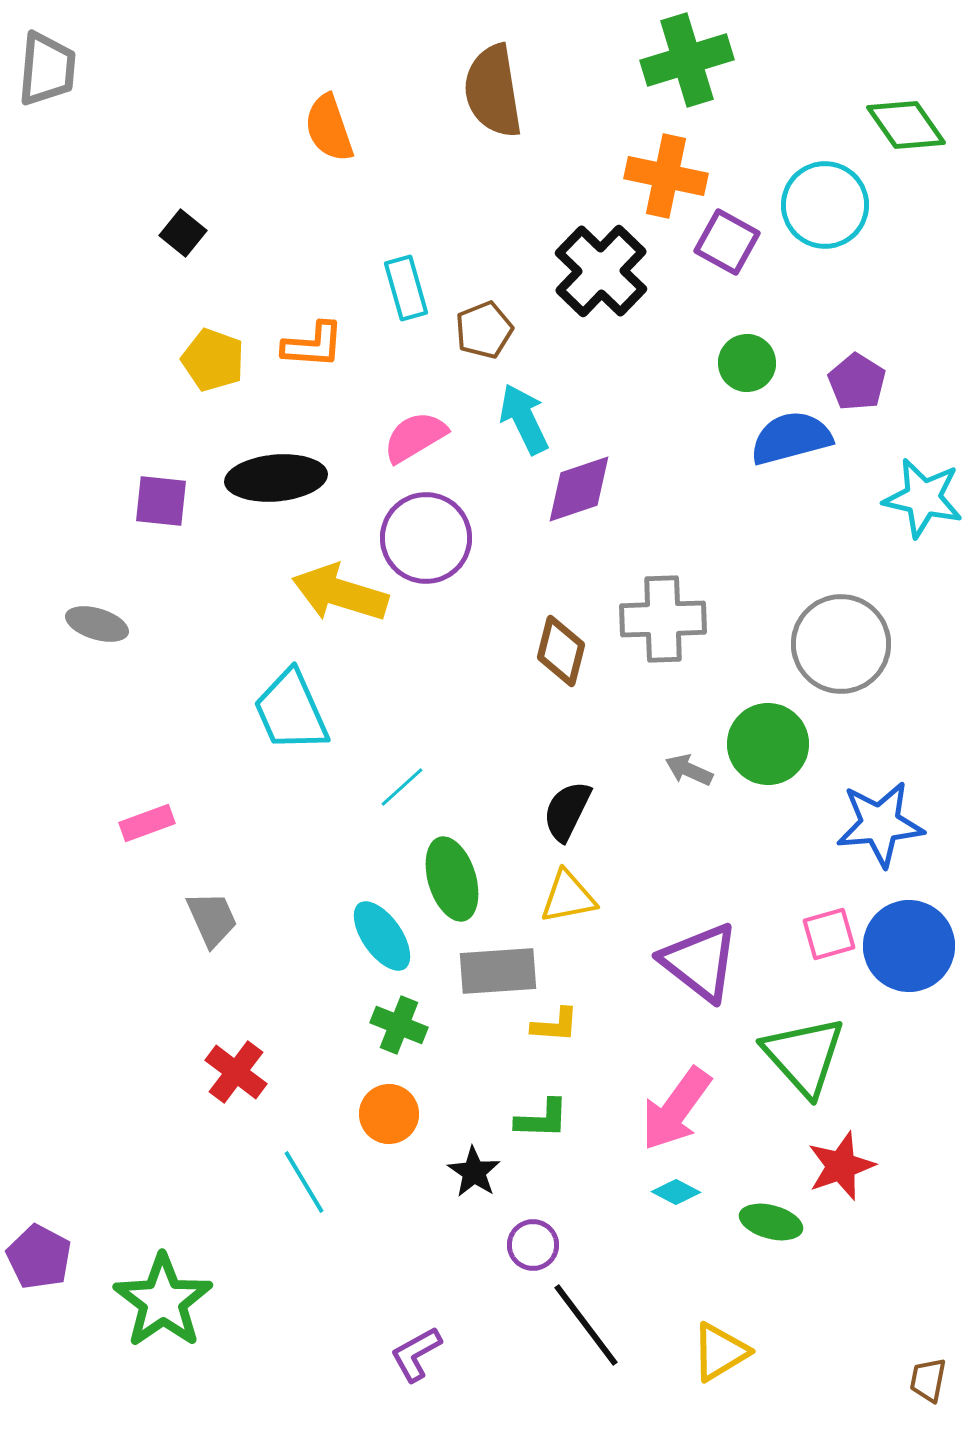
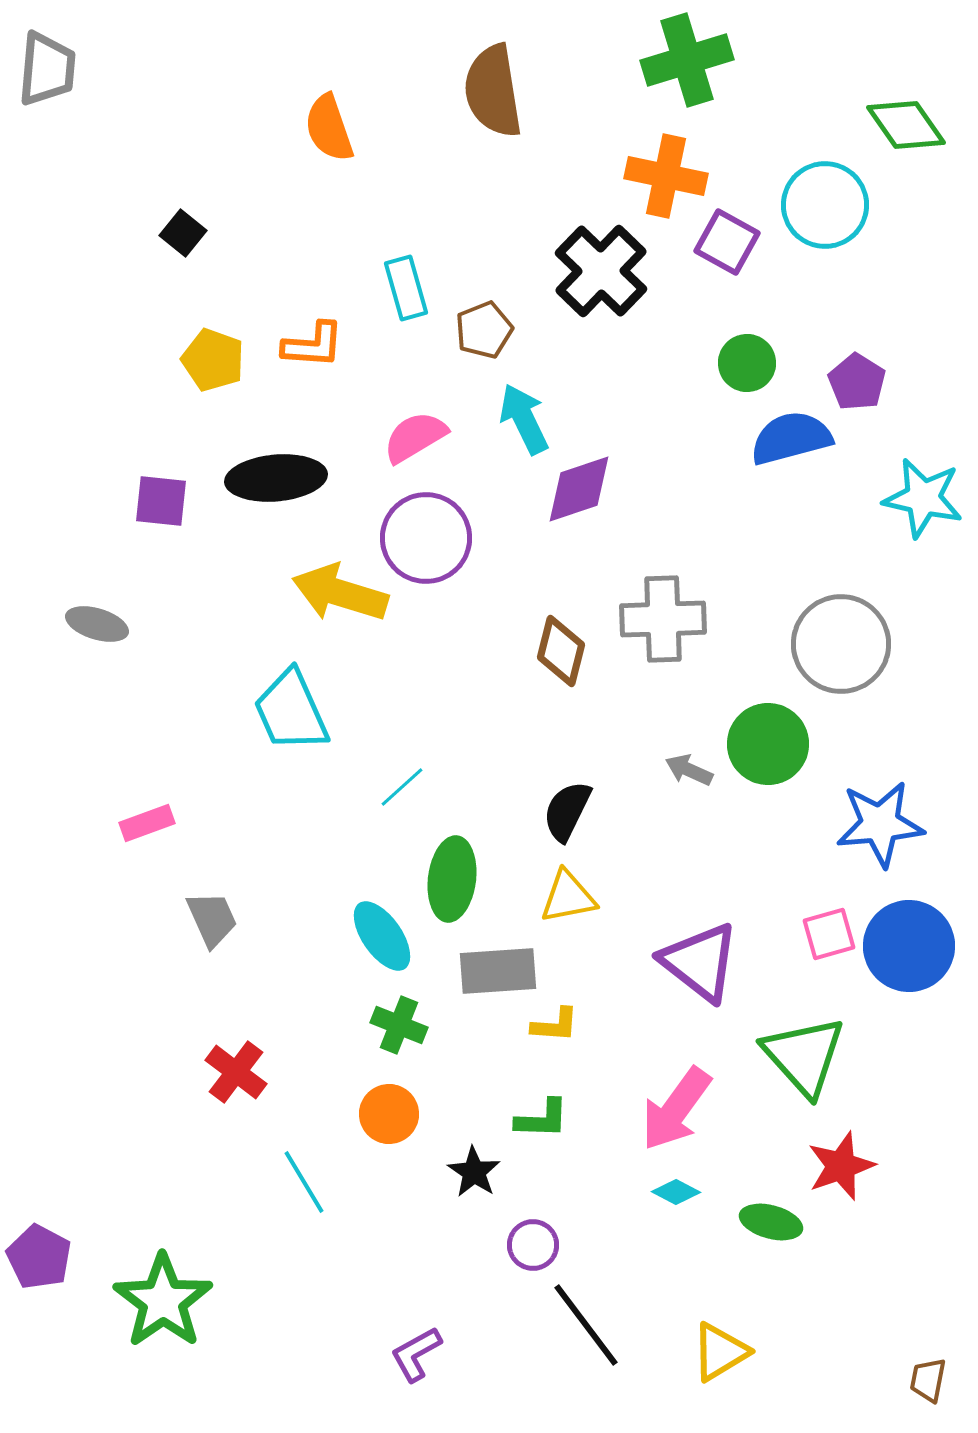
green ellipse at (452, 879): rotated 24 degrees clockwise
